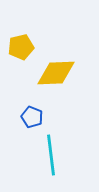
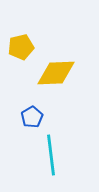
blue pentagon: rotated 20 degrees clockwise
